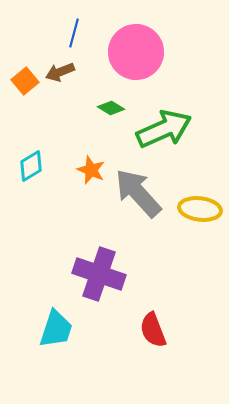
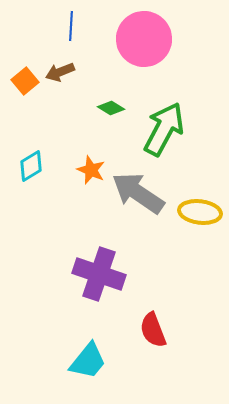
blue line: moved 3 px left, 7 px up; rotated 12 degrees counterclockwise
pink circle: moved 8 px right, 13 px up
green arrow: rotated 38 degrees counterclockwise
gray arrow: rotated 14 degrees counterclockwise
yellow ellipse: moved 3 px down
cyan trapezoid: moved 32 px right, 32 px down; rotated 21 degrees clockwise
